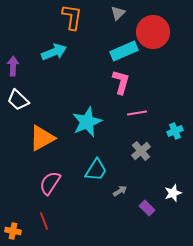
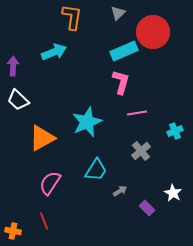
white star: rotated 24 degrees counterclockwise
